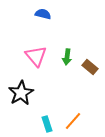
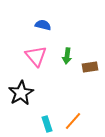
blue semicircle: moved 11 px down
green arrow: moved 1 px up
brown rectangle: rotated 49 degrees counterclockwise
